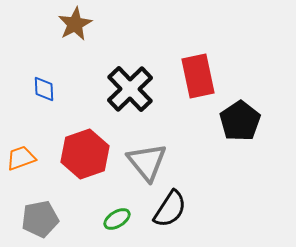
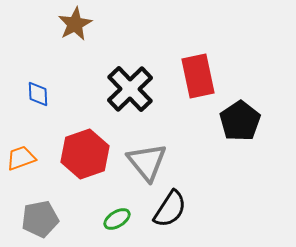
blue diamond: moved 6 px left, 5 px down
